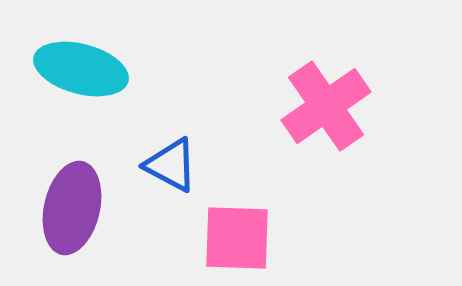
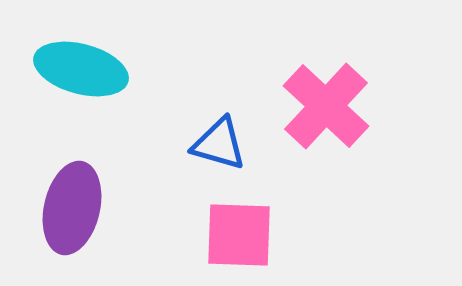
pink cross: rotated 12 degrees counterclockwise
blue triangle: moved 48 px right, 21 px up; rotated 12 degrees counterclockwise
pink square: moved 2 px right, 3 px up
